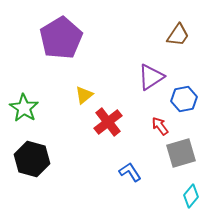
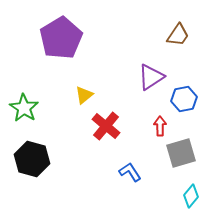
red cross: moved 2 px left, 4 px down; rotated 12 degrees counterclockwise
red arrow: rotated 36 degrees clockwise
